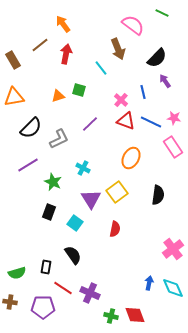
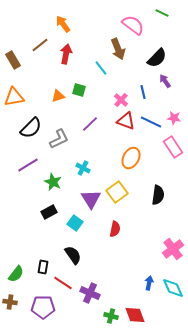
black rectangle at (49, 212): rotated 42 degrees clockwise
black rectangle at (46, 267): moved 3 px left
green semicircle at (17, 273): moved 1 px left, 1 px down; rotated 36 degrees counterclockwise
red line at (63, 288): moved 5 px up
